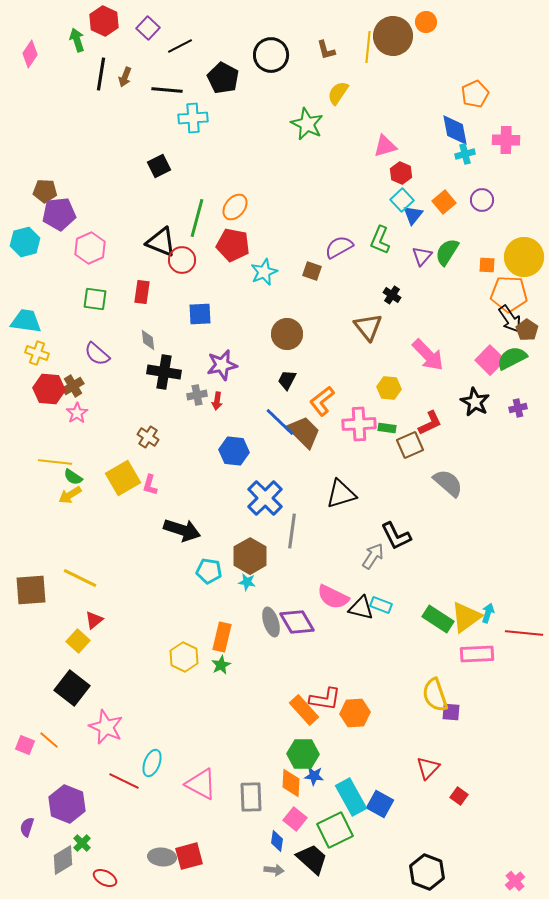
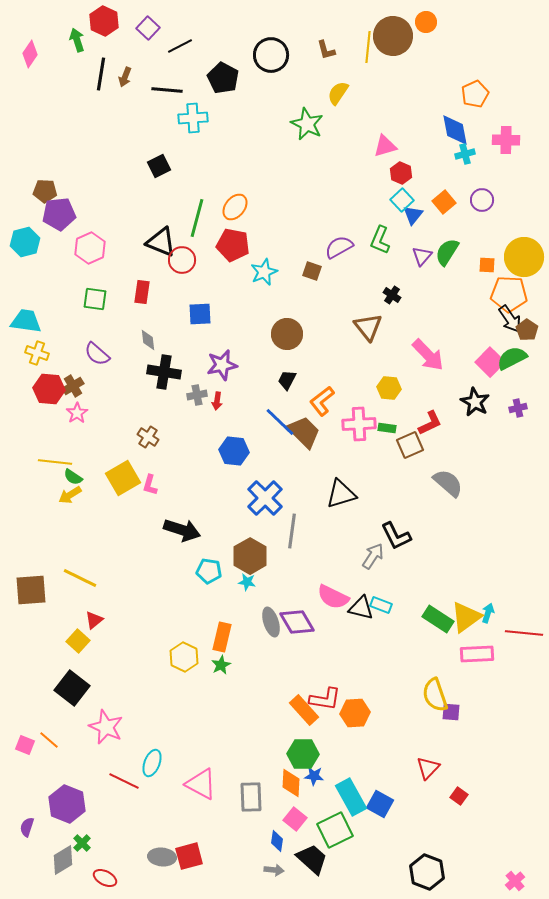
pink square at (490, 360): moved 2 px down
